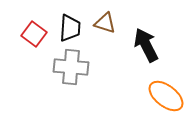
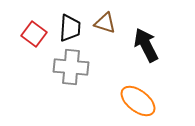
orange ellipse: moved 28 px left, 5 px down
